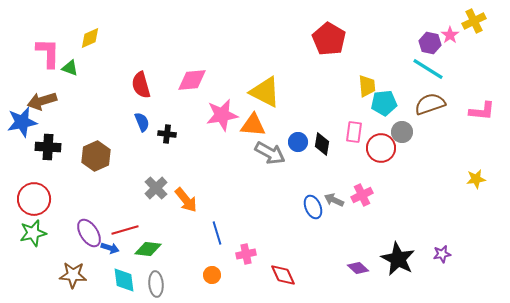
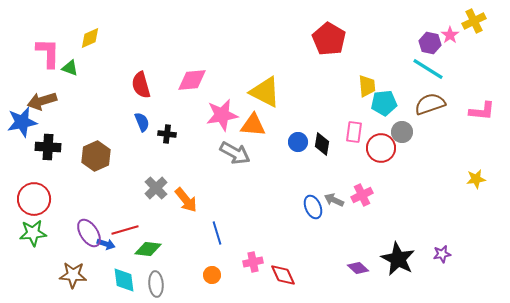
gray arrow at (270, 153): moved 35 px left
green star at (33, 233): rotated 8 degrees clockwise
blue arrow at (110, 248): moved 4 px left, 4 px up
pink cross at (246, 254): moved 7 px right, 8 px down
